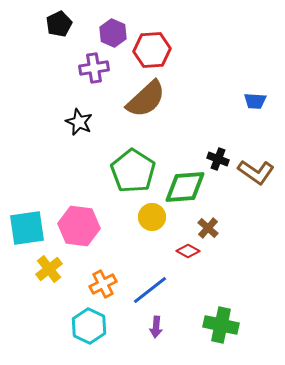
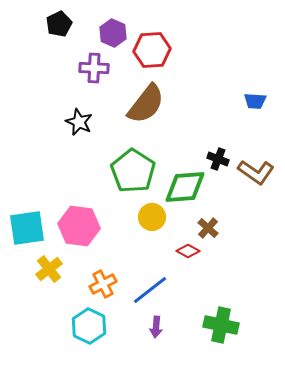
purple cross: rotated 12 degrees clockwise
brown semicircle: moved 5 px down; rotated 9 degrees counterclockwise
